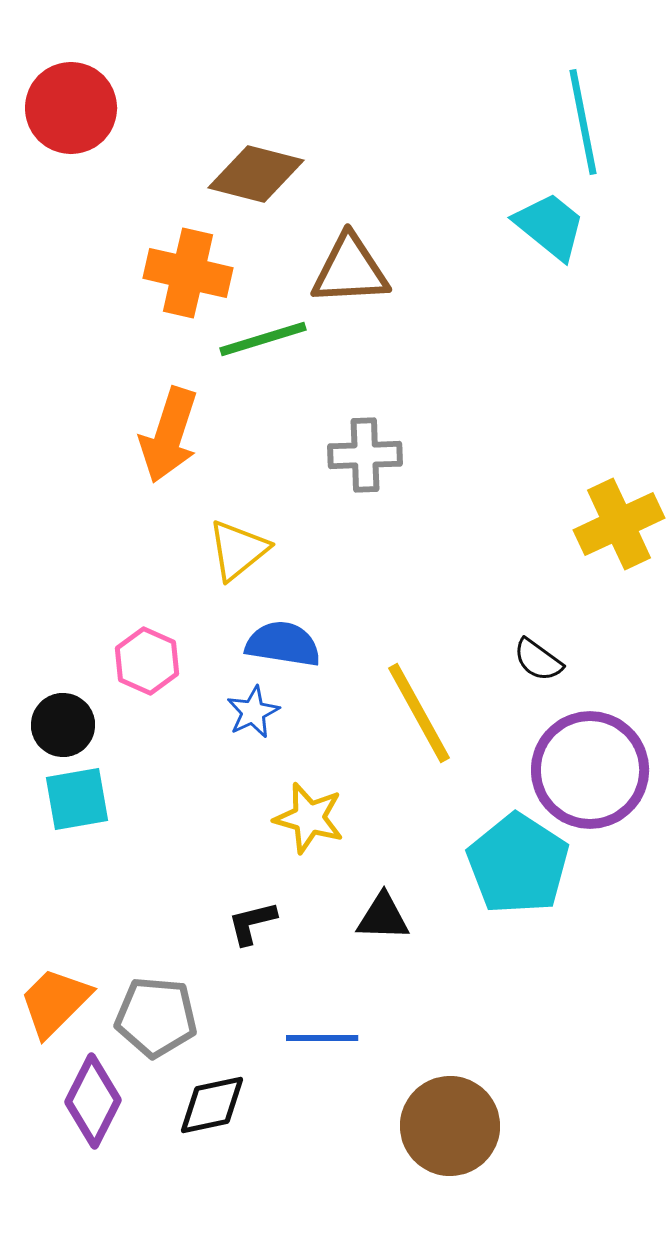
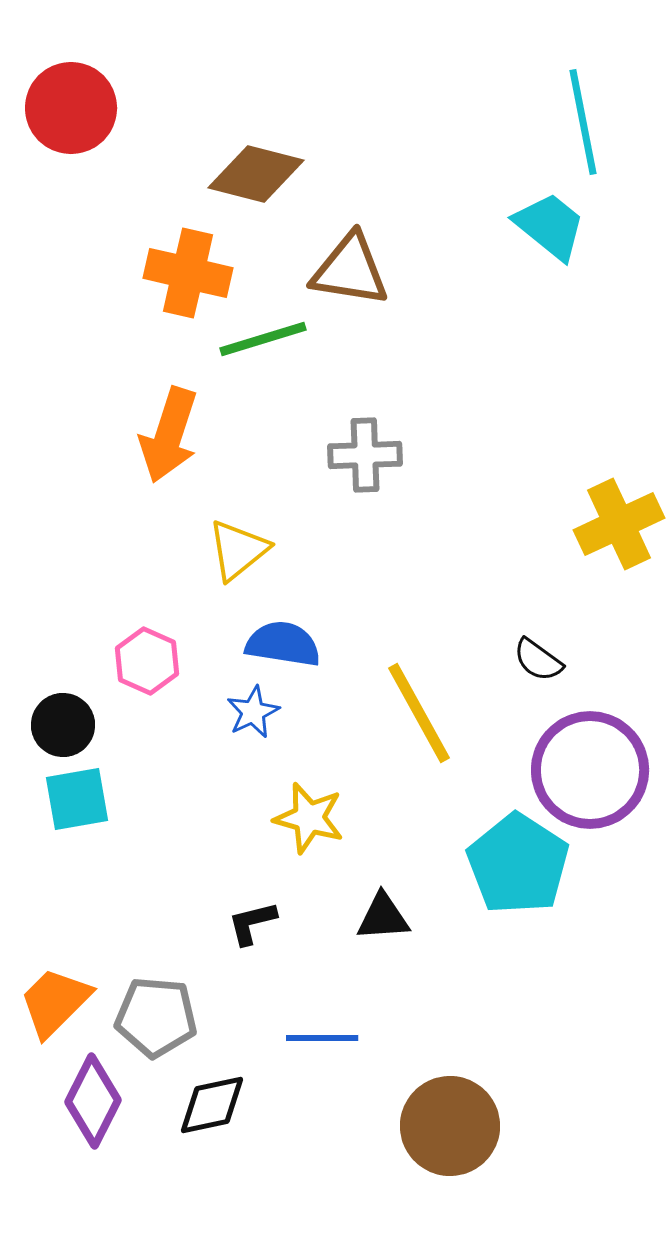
brown triangle: rotated 12 degrees clockwise
black triangle: rotated 6 degrees counterclockwise
